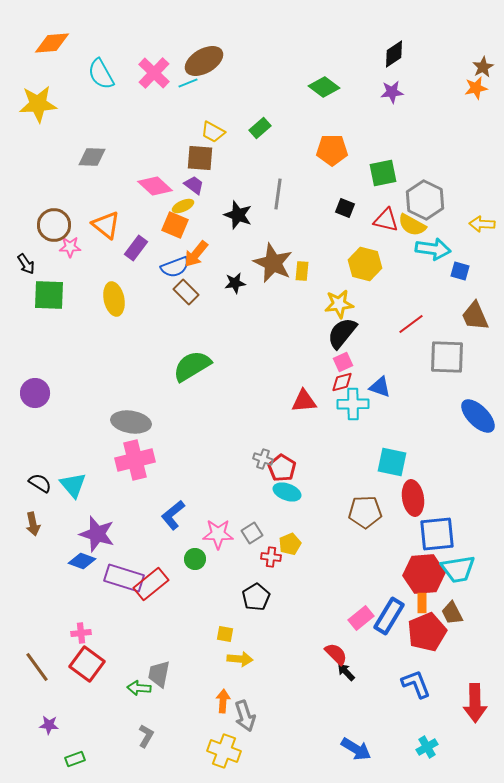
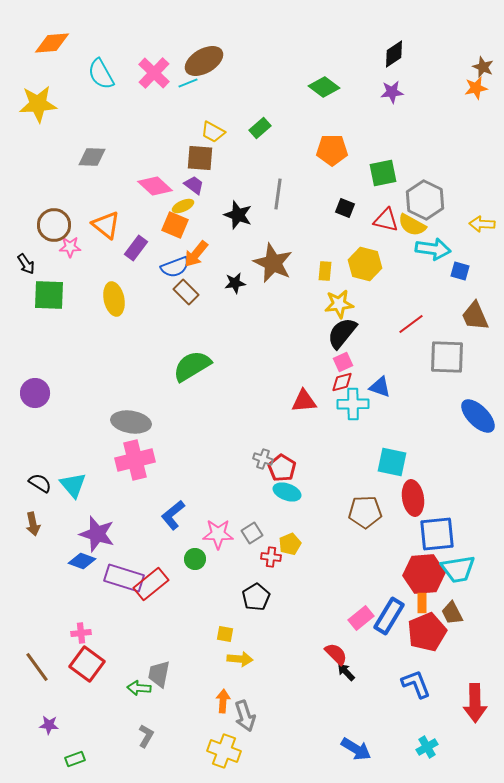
brown star at (483, 67): rotated 20 degrees counterclockwise
yellow rectangle at (302, 271): moved 23 px right
